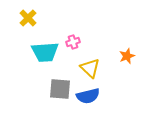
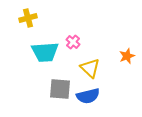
yellow cross: rotated 30 degrees clockwise
pink cross: rotated 32 degrees counterclockwise
